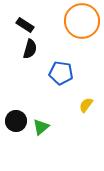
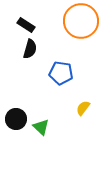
orange circle: moved 1 px left
black rectangle: moved 1 px right
yellow semicircle: moved 3 px left, 3 px down
black circle: moved 2 px up
green triangle: rotated 36 degrees counterclockwise
